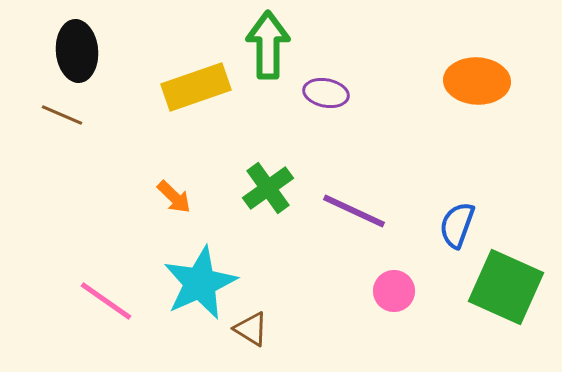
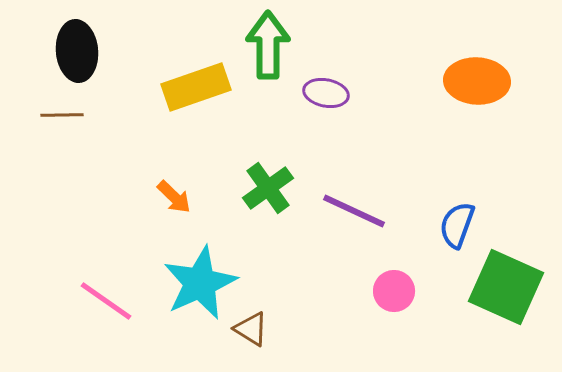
brown line: rotated 24 degrees counterclockwise
